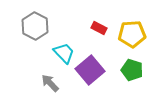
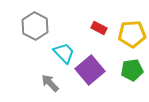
green pentagon: rotated 25 degrees counterclockwise
